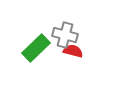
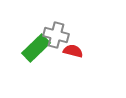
gray cross: moved 9 px left
